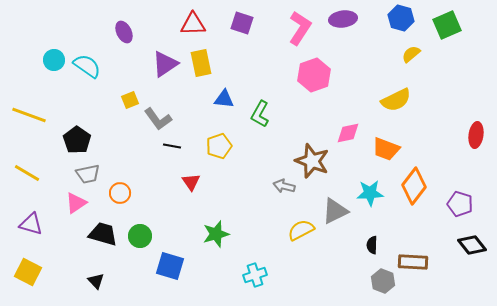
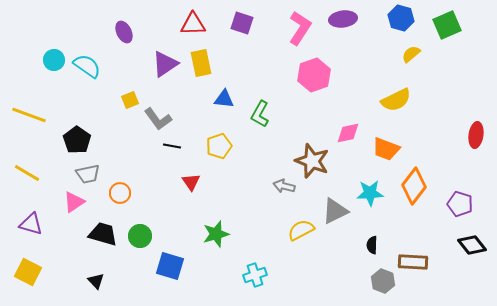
pink triangle at (76, 203): moved 2 px left, 1 px up
